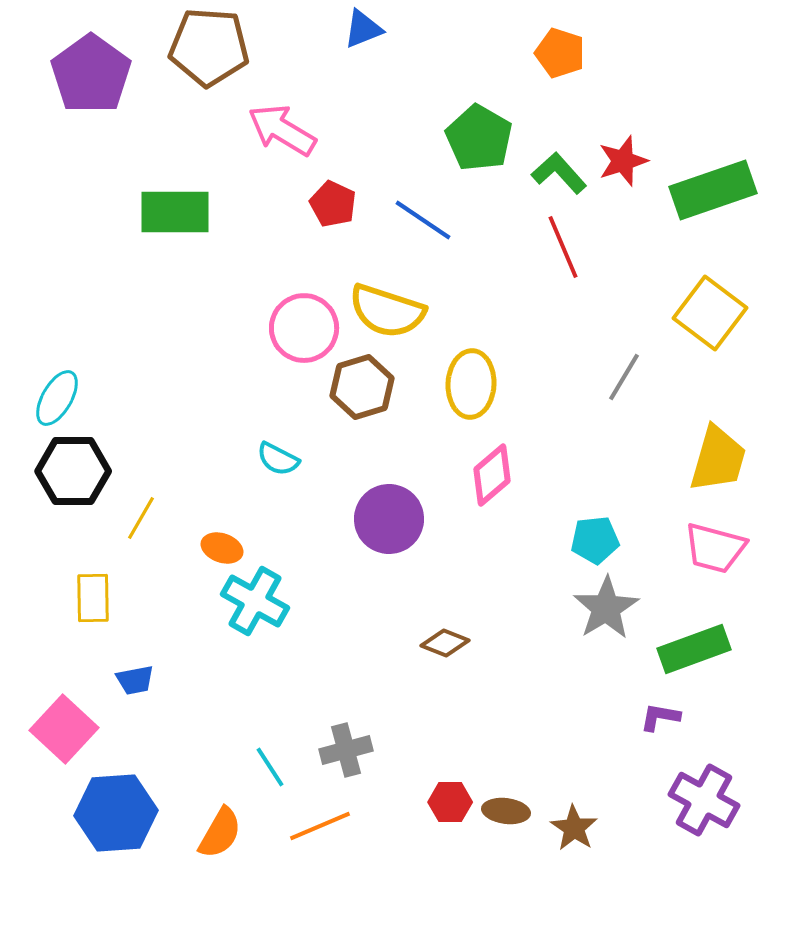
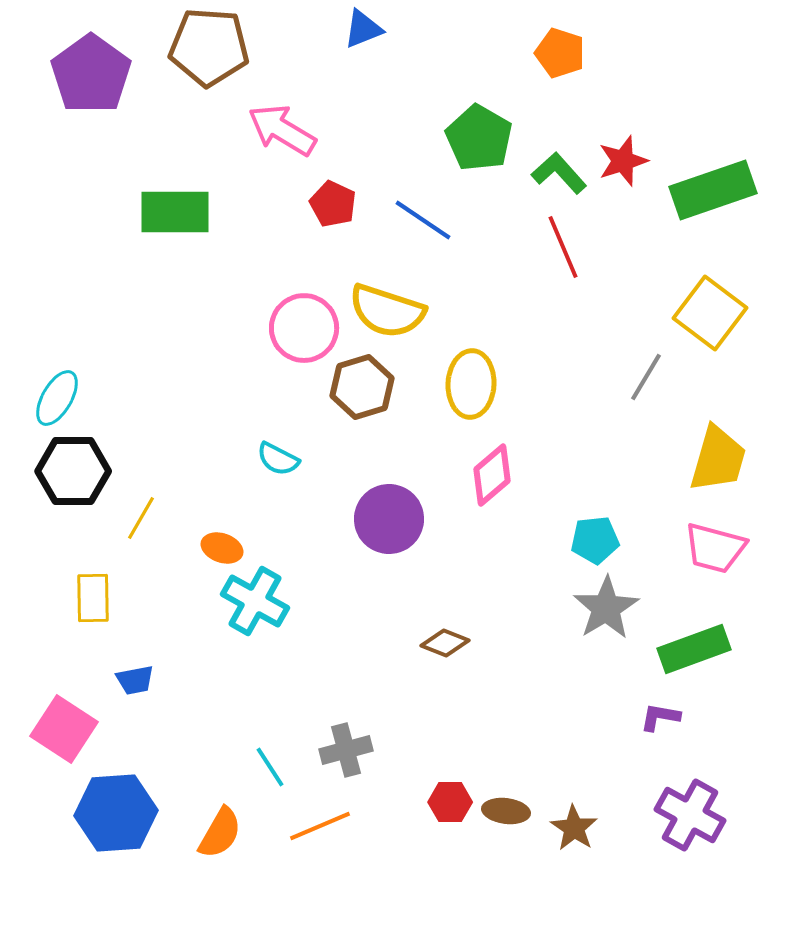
gray line at (624, 377): moved 22 px right
pink square at (64, 729): rotated 10 degrees counterclockwise
purple cross at (704, 800): moved 14 px left, 15 px down
